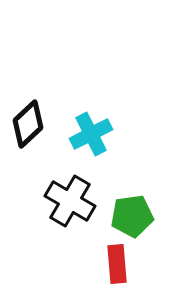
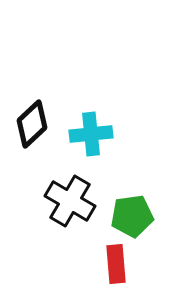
black diamond: moved 4 px right
cyan cross: rotated 21 degrees clockwise
red rectangle: moved 1 px left
